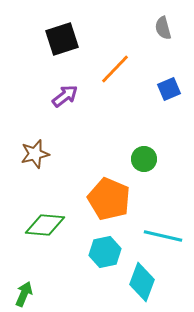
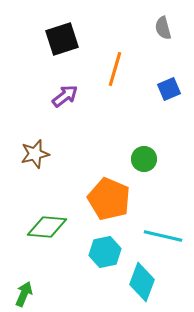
orange line: rotated 28 degrees counterclockwise
green diamond: moved 2 px right, 2 px down
